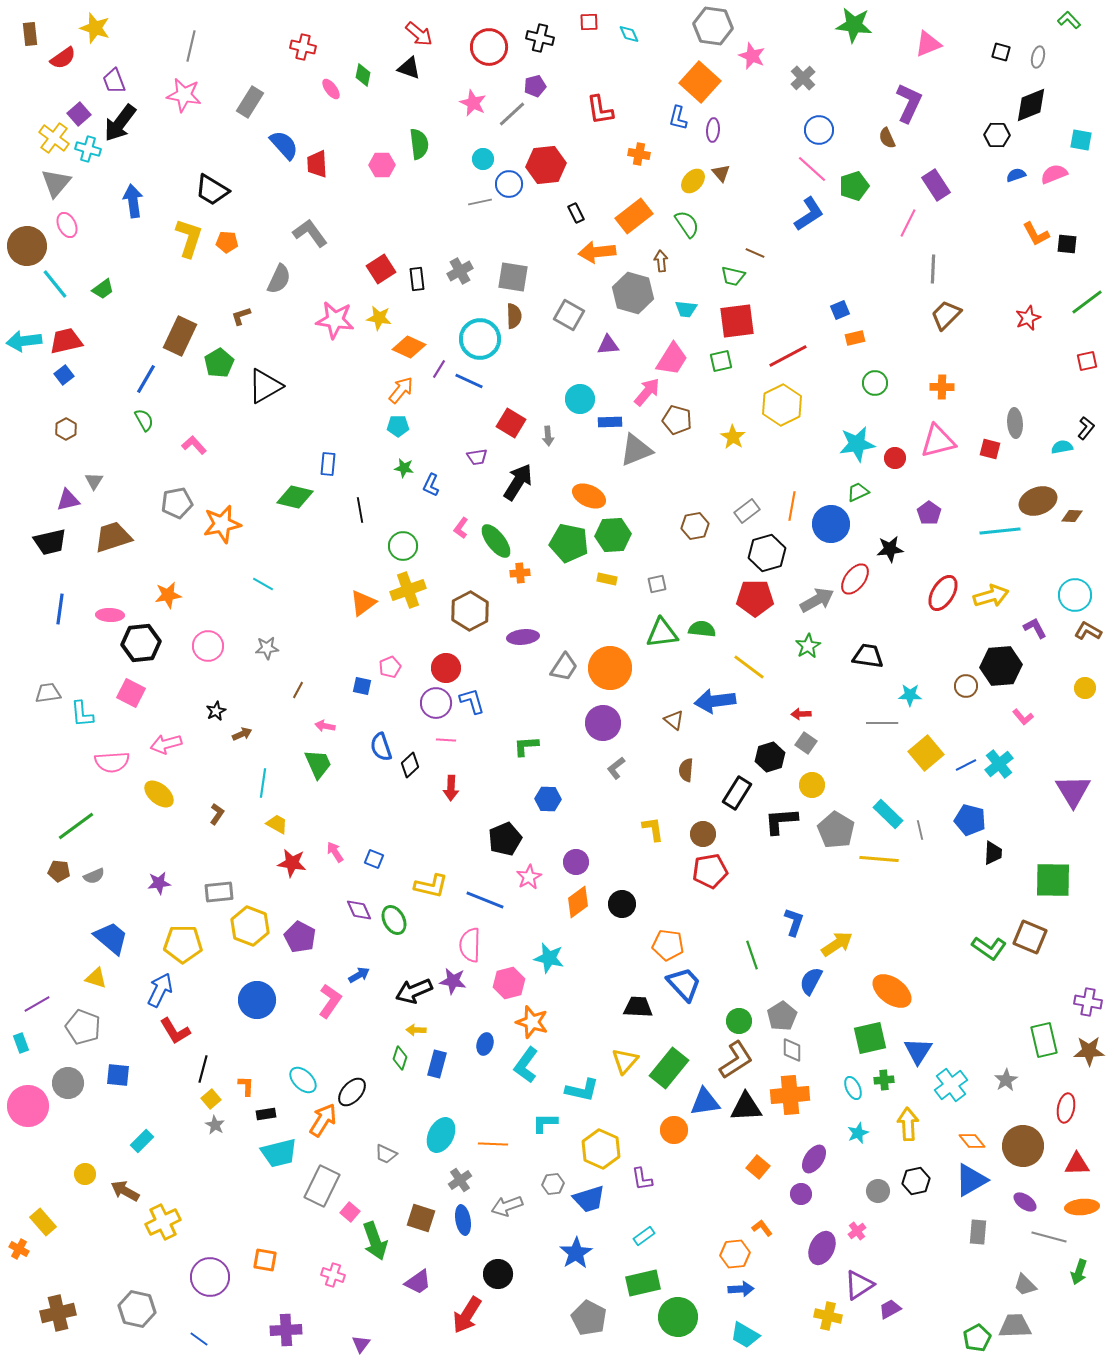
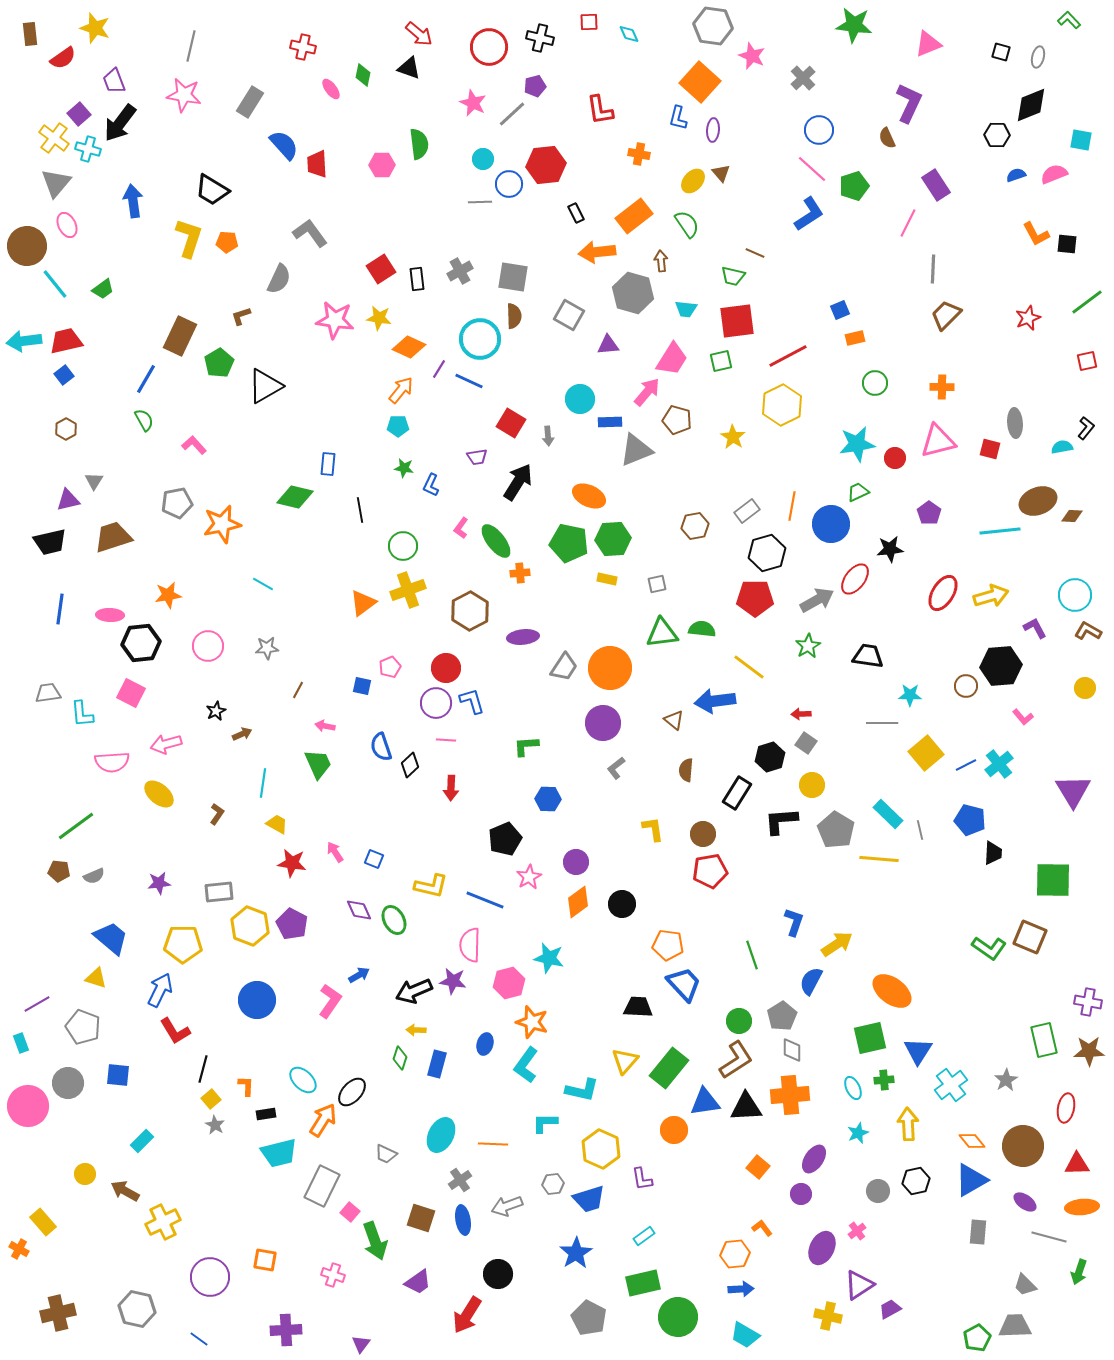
gray line at (480, 202): rotated 10 degrees clockwise
green hexagon at (613, 535): moved 4 px down
purple pentagon at (300, 937): moved 8 px left, 13 px up
